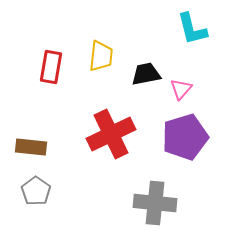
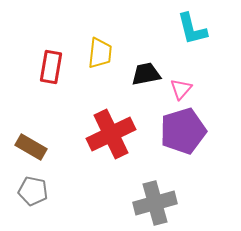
yellow trapezoid: moved 1 px left, 3 px up
purple pentagon: moved 2 px left, 6 px up
brown rectangle: rotated 24 degrees clockwise
gray pentagon: moved 3 px left; rotated 24 degrees counterclockwise
gray cross: rotated 21 degrees counterclockwise
